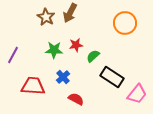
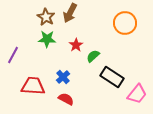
red star: rotated 24 degrees counterclockwise
green star: moved 7 px left, 11 px up
red semicircle: moved 10 px left
